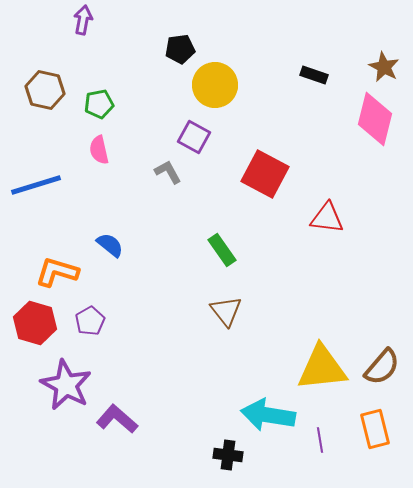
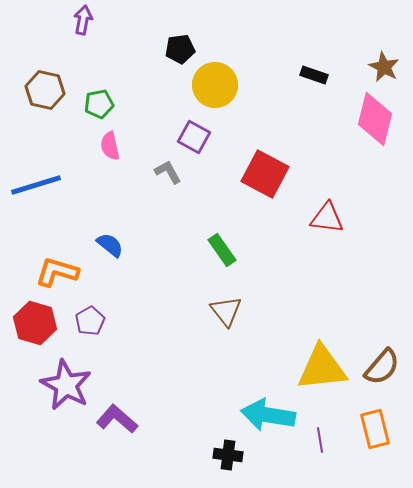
pink semicircle: moved 11 px right, 4 px up
